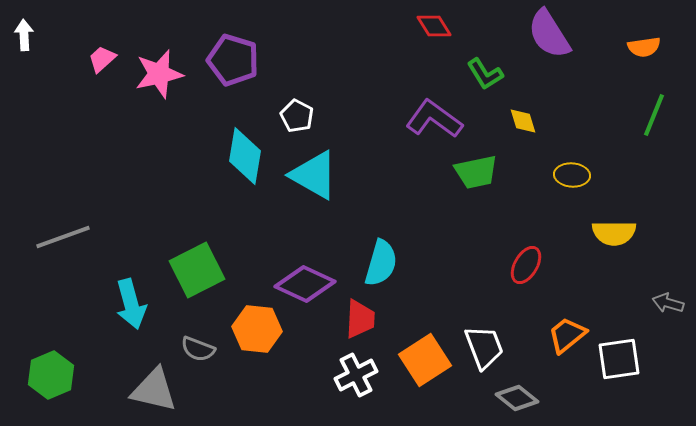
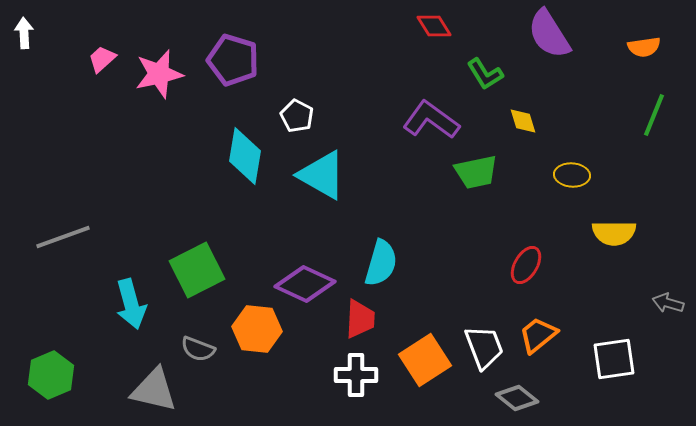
white arrow: moved 2 px up
purple L-shape: moved 3 px left, 1 px down
cyan triangle: moved 8 px right
orange trapezoid: moved 29 px left
white square: moved 5 px left
white cross: rotated 27 degrees clockwise
